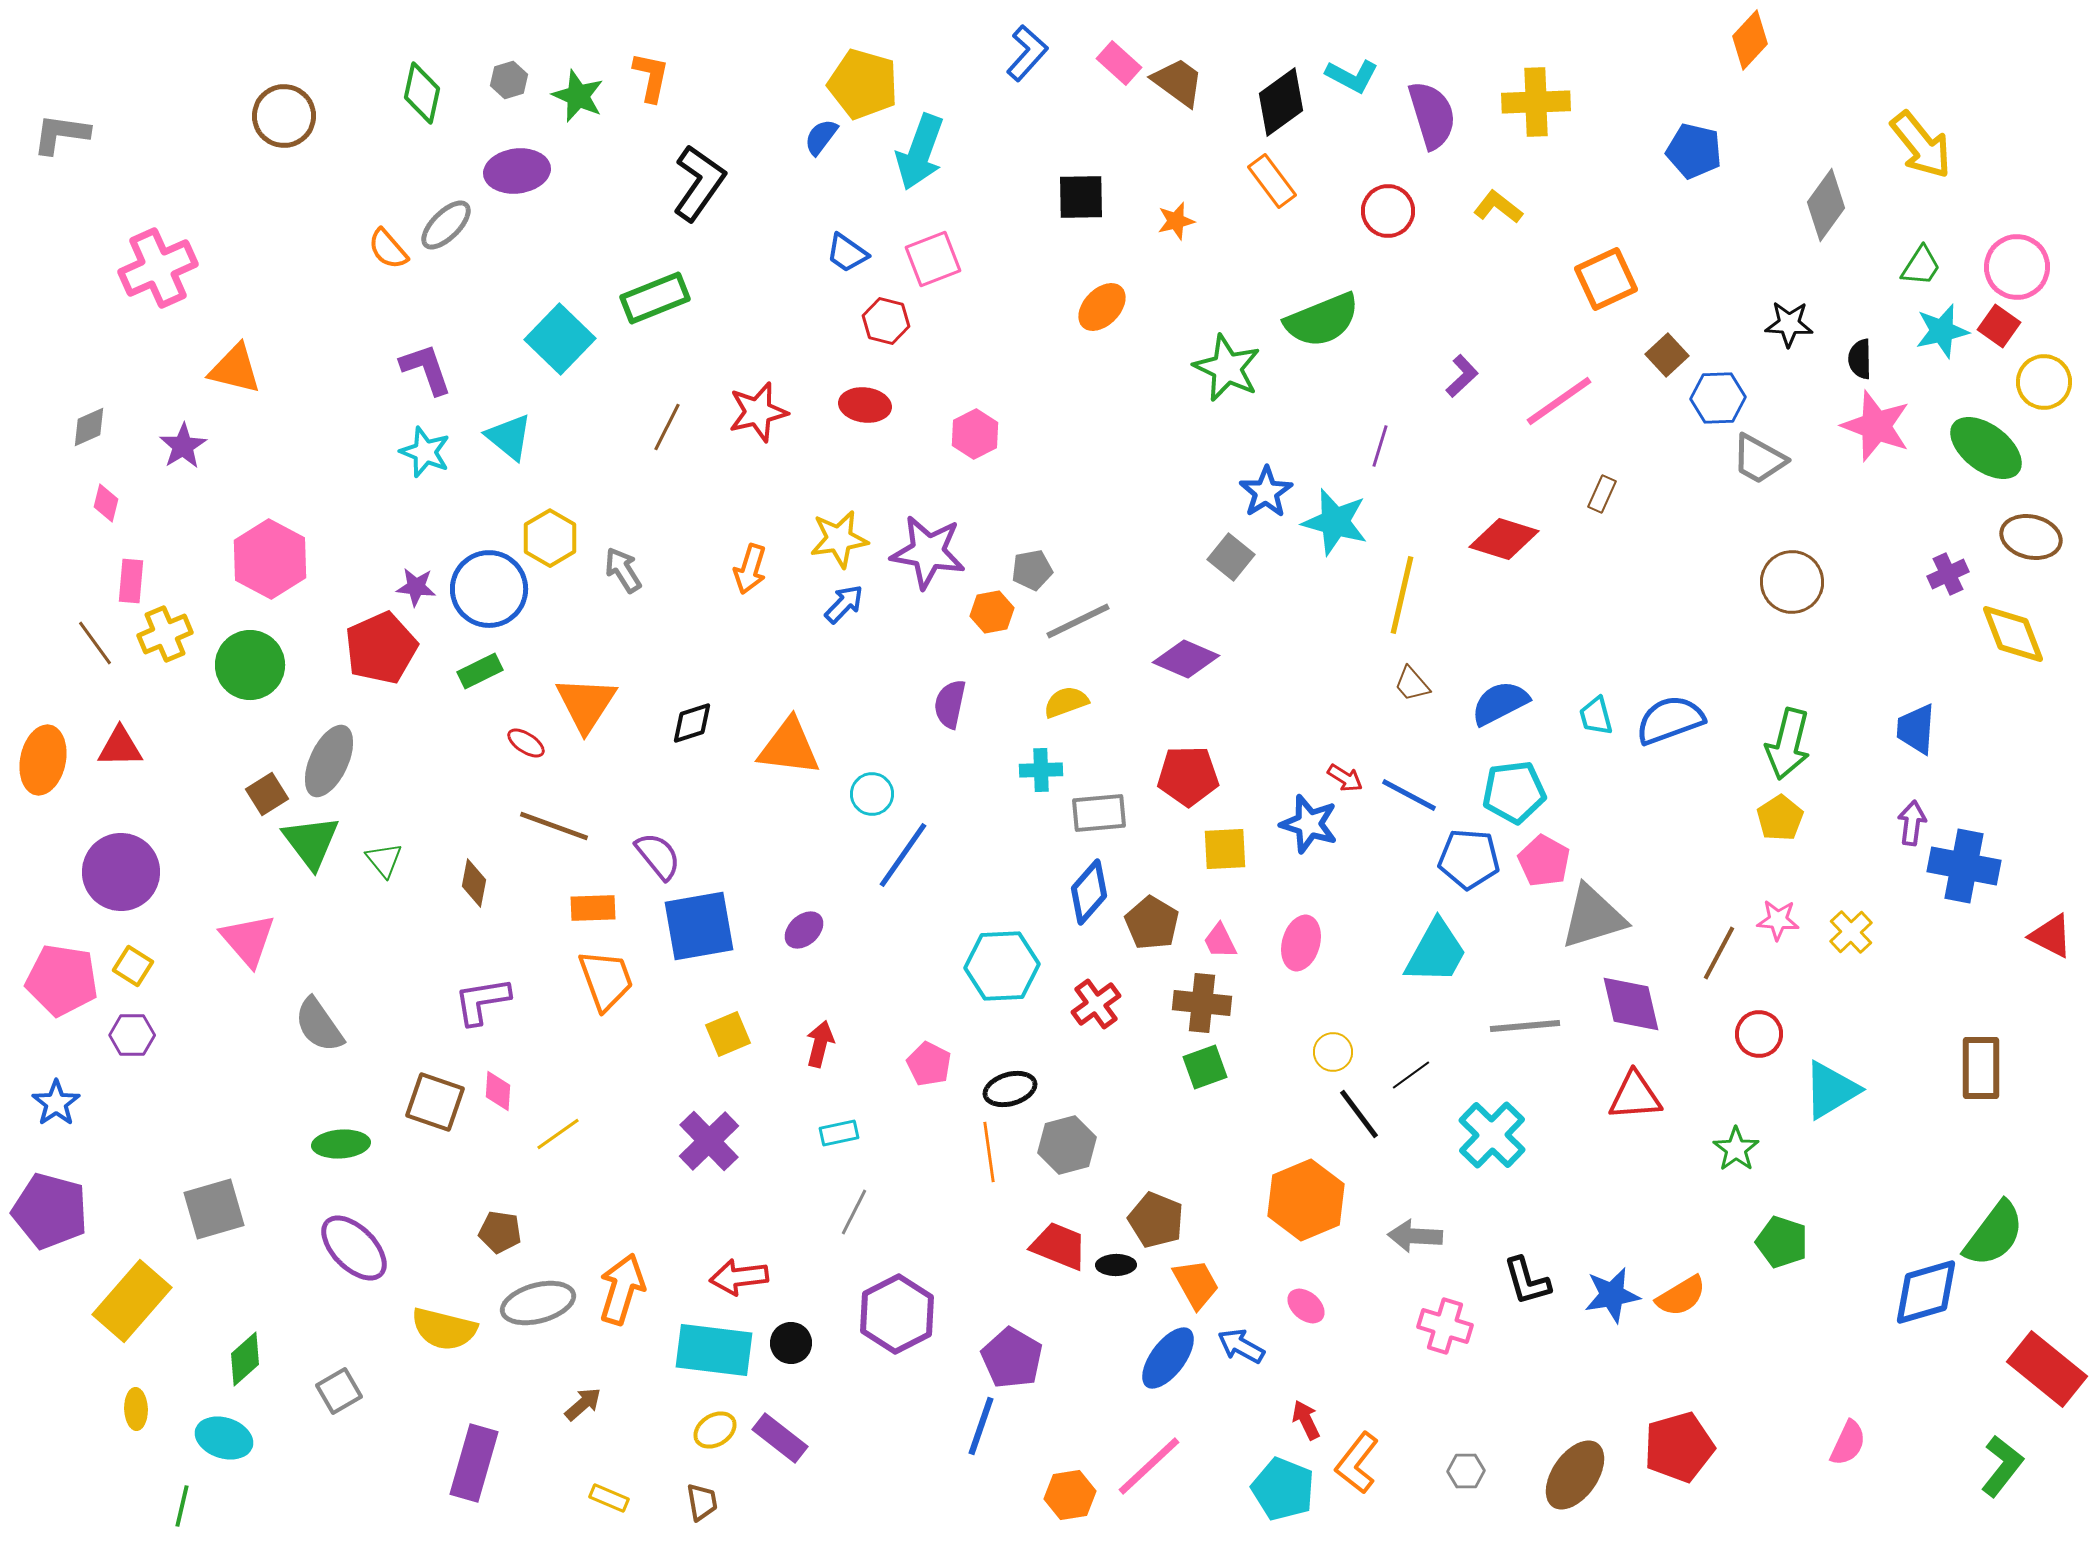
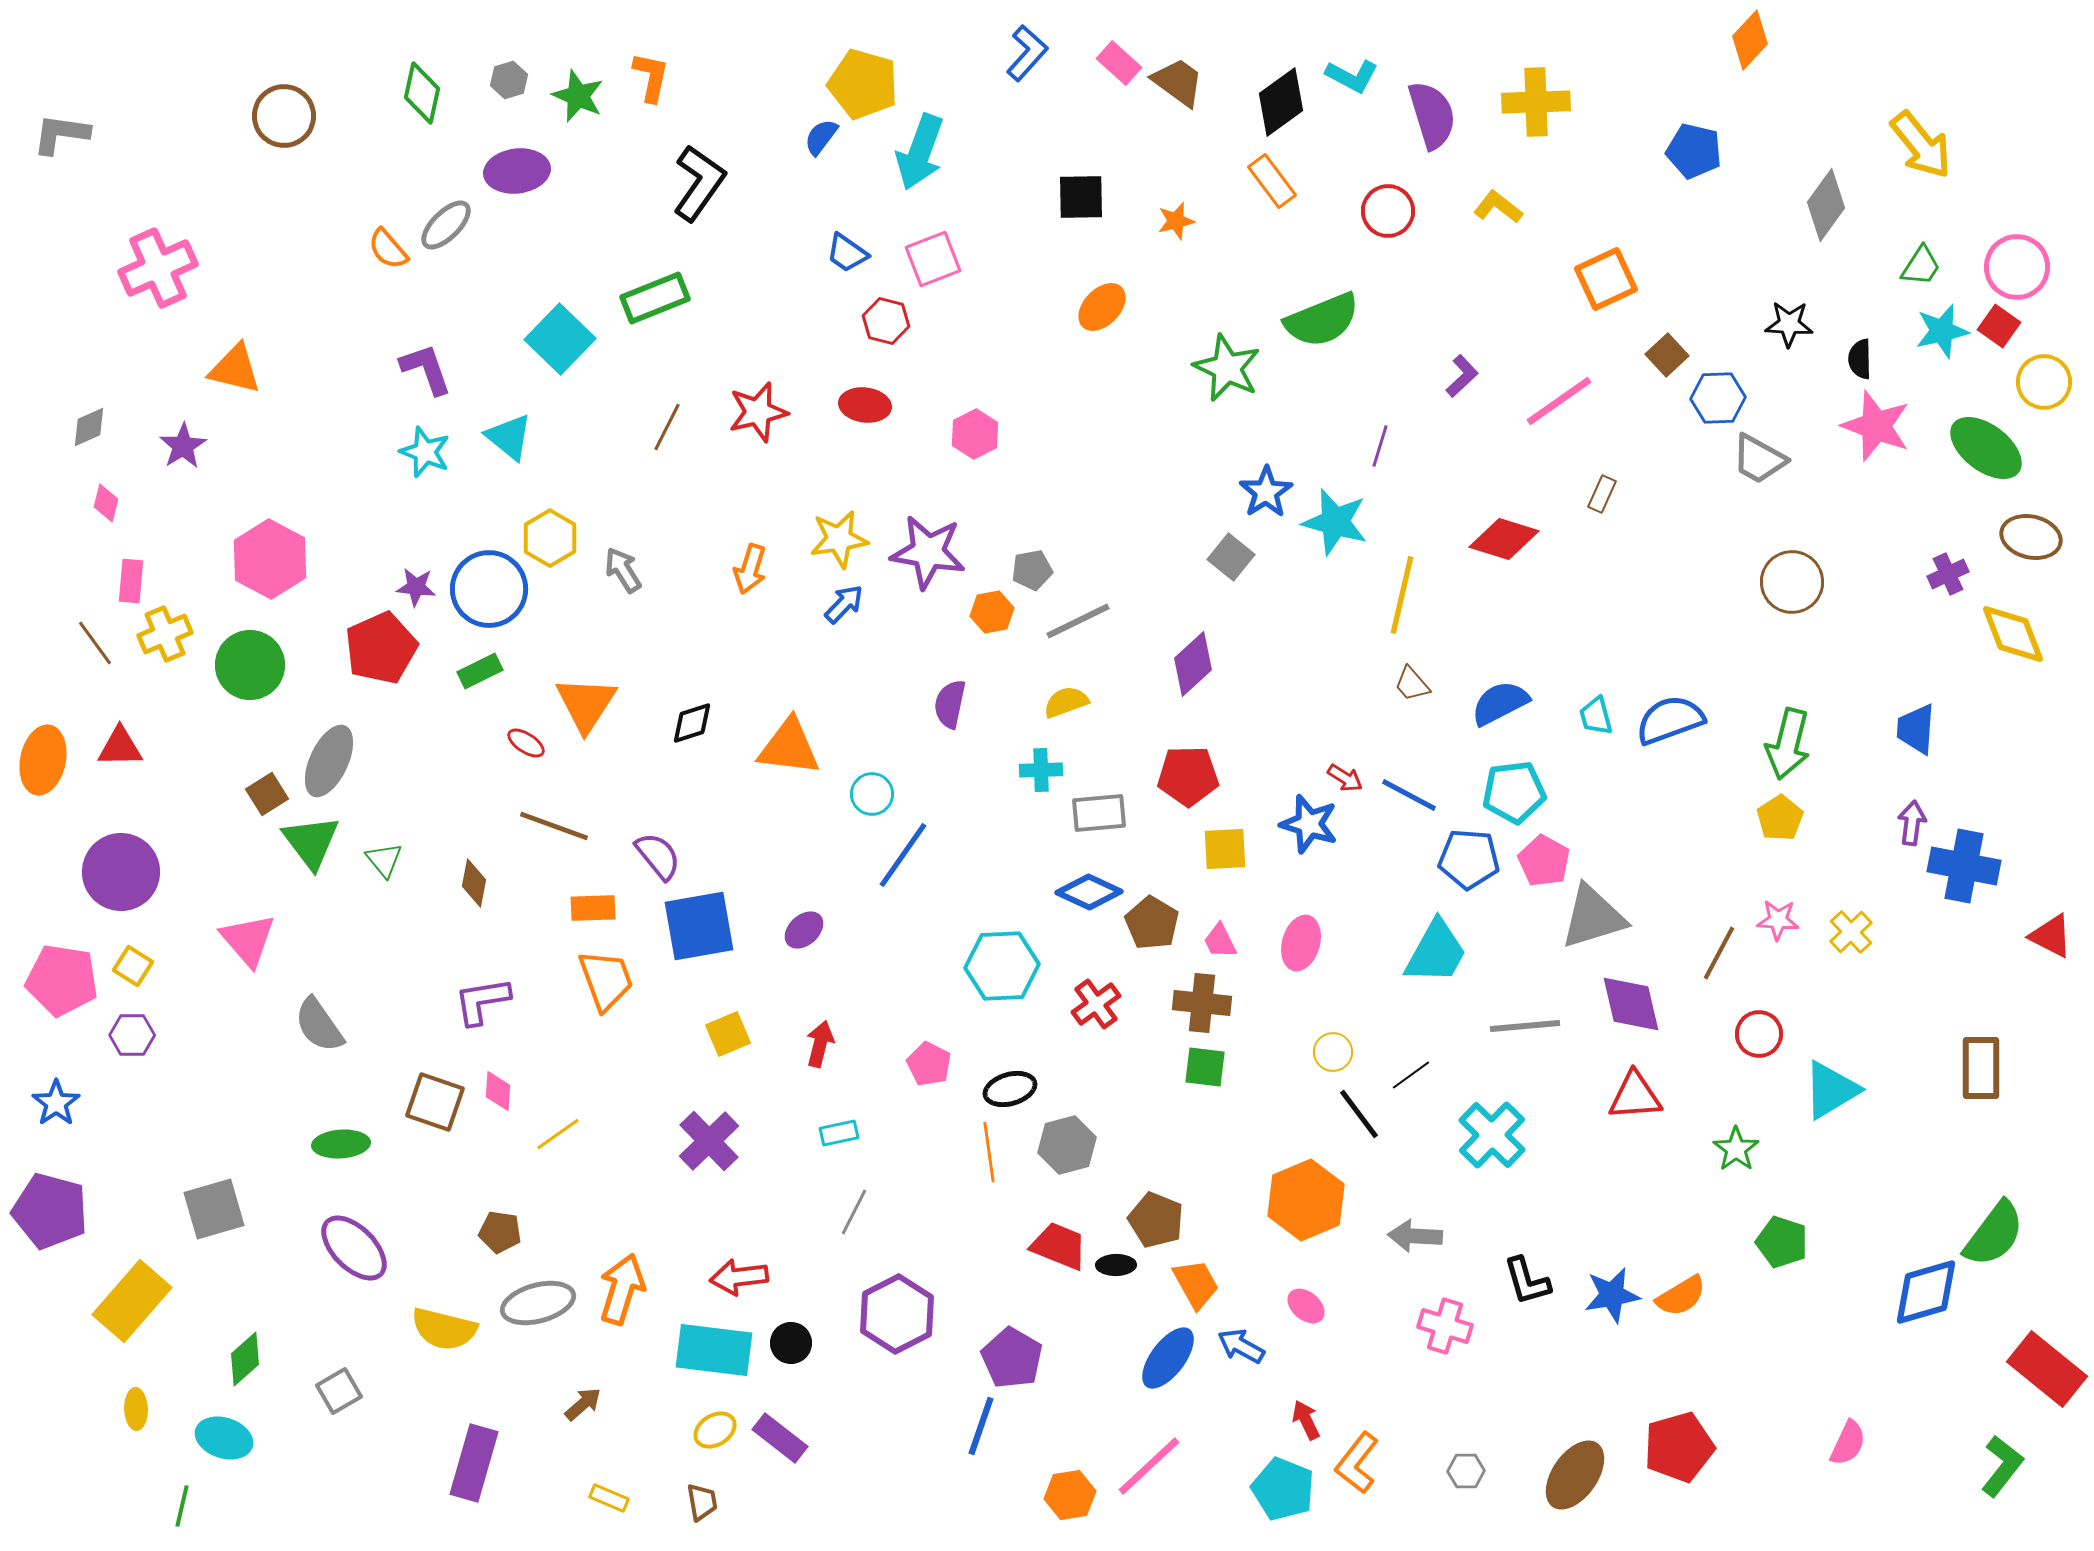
purple diamond at (1186, 659): moved 7 px right, 5 px down; rotated 66 degrees counterclockwise
blue diamond at (1089, 892): rotated 74 degrees clockwise
green square at (1205, 1067): rotated 27 degrees clockwise
